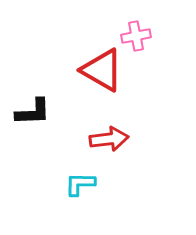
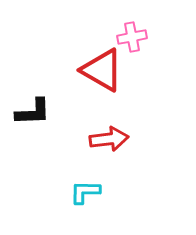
pink cross: moved 4 px left, 1 px down
cyan L-shape: moved 5 px right, 8 px down
